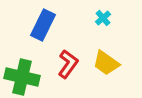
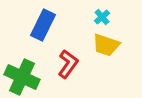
cyan cross: moved 1 px left, 1 px up
yellow trapezoid: moved 18 px up; rotated 16 degrees counterclockwise
green cross: rotated 12 degrees clockwise
